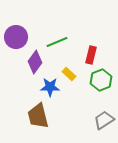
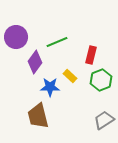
yellow rectangle: moved 1 px right, 2 px down
